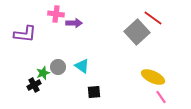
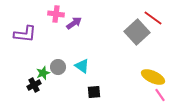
purple arrow: rotated 35 degrees counterclockwise
pink line: moved 1 px left, 2 px up
